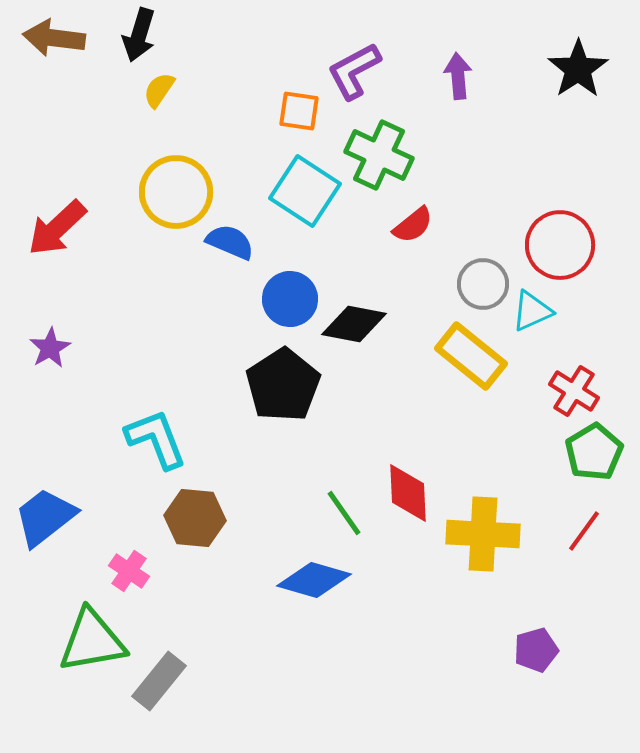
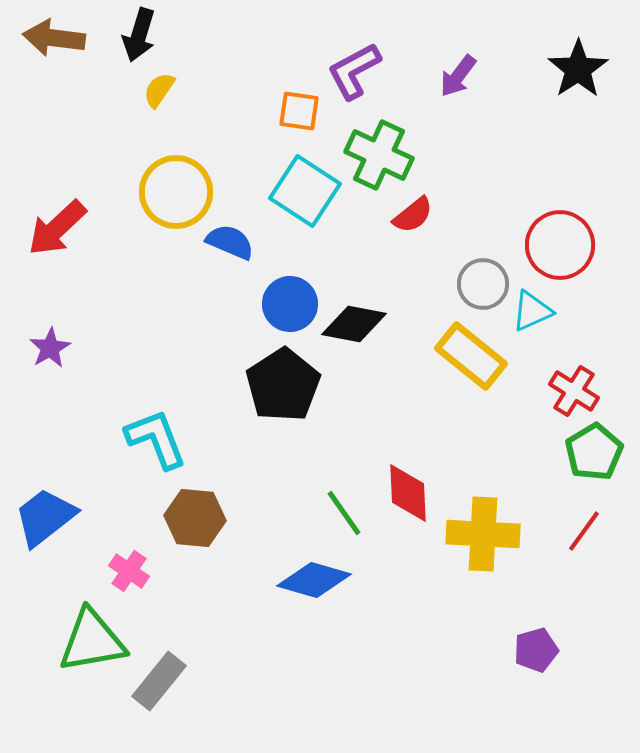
purple arrow: rotated 138 degrees counterclockwise
red semicircle: moved 10 px up
blue circle: moved 5 px down
